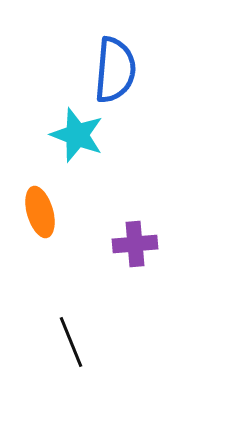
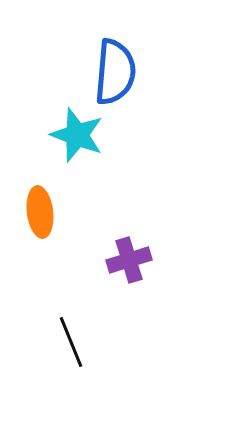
blue semicircle: moved 2 px down
orange ellipse: rotated 9 degrees clockwise
purple cross: moved 6 px left, 16 px down; rotated 12 degrees counterclockwise
